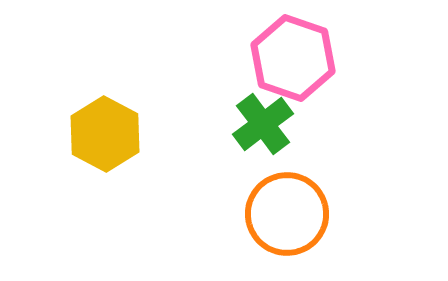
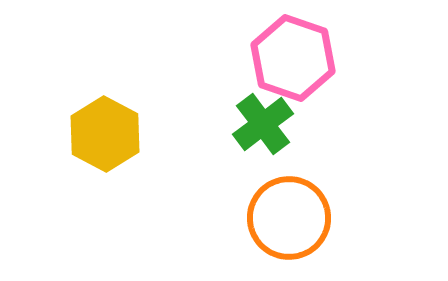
orange circle: moved 2 px right, 4 px down
